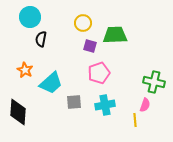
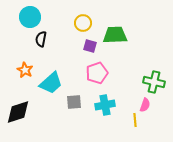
pink pentagon: moved 2 px left
black diamond: rotated 68 degrees clockwise
